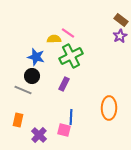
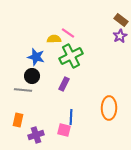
gray line: rotated 18 degrees counterclockwise
purple cross: moved 3 px left; rotated 28 degrees clockwise
